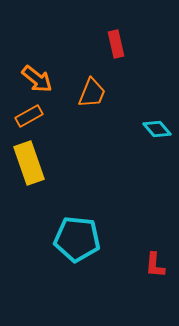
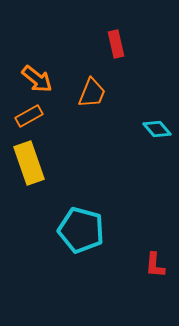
cyan pentagon: moved 4 px right, 9 px up; rotated 9 degrees clockwise
